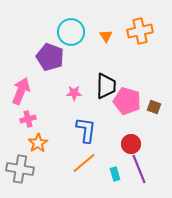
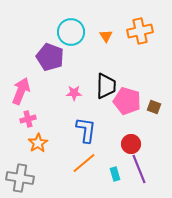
gray cross: moved 9 px down
